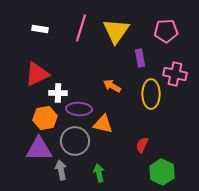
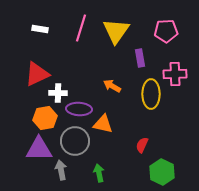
pink cross: rotated 15 degrees counterclockwise
